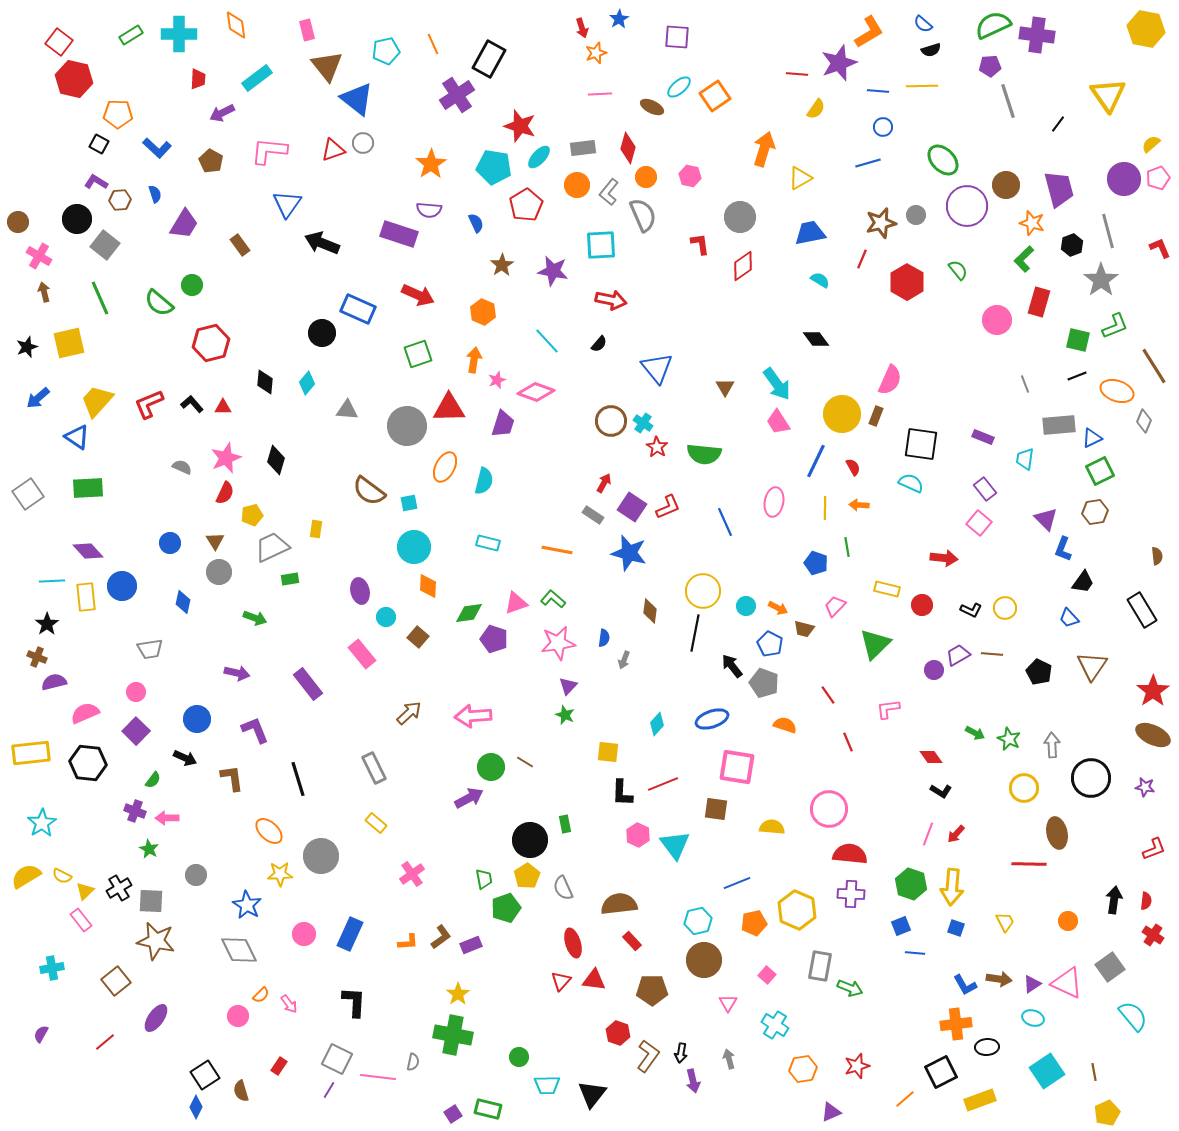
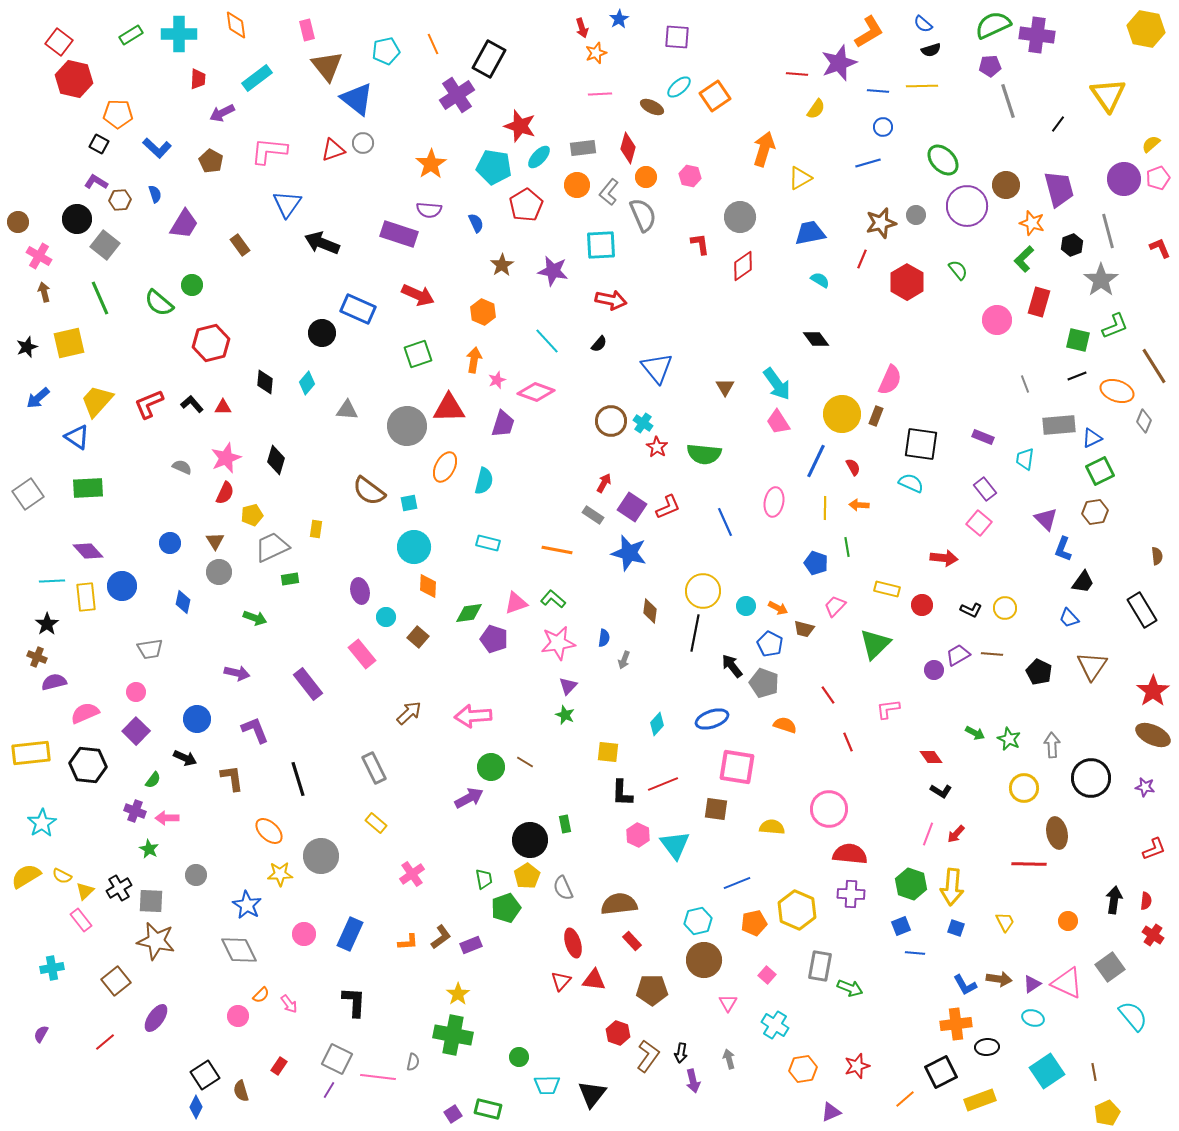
black hexagon at (88, 763): moved 2 px down
